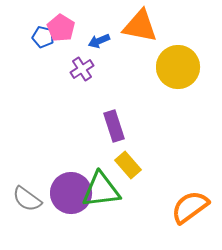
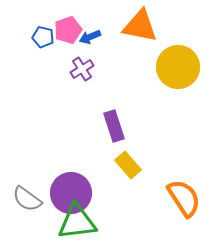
pink pentagon: moved 7 px right, 2 px down; rotated 20 degrees clockwise
blue arrow: moved 9 px left, 4 px up
green triangle: moved 24 px left, 32 px down
orange semicircle: moved 6 px left, 9 px up; rotated 93 degrees clockwise
